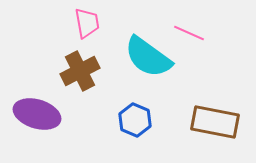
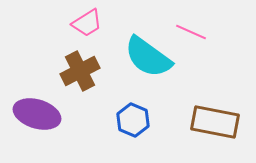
pink trapezoid: rotated 68 degrees clockwise
pink line: moved 2 px right, 1 px up
blue hexagon: moved 2 px left
